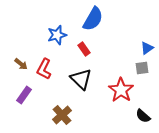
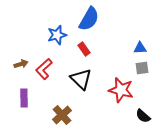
blue semicircle: moved 4 px left
blue triangle: moved 7 px left; rotated 32 degrees clockwise
brown arrow: rotated 56 degrees counterclockwise
red L-shape: rotated 20 degrees clockwise
red star: rotated 20 degrees counterclockwise
purple rectangle: moved 3 px down; rotated 36 degrees counterclockwise
